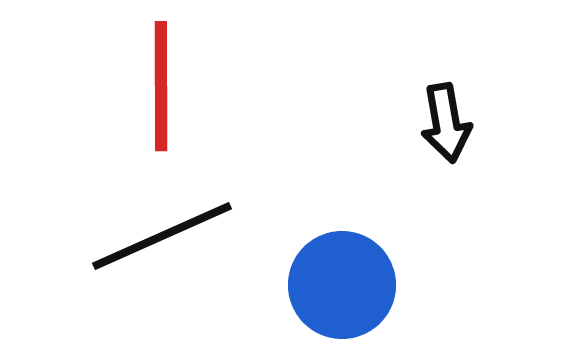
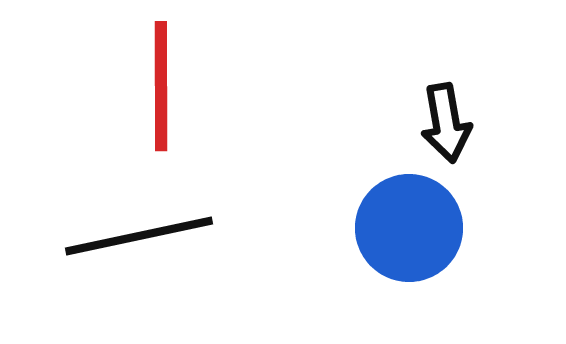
black line: moved 23 px left; rotated 12 degrees clockwise
blue circle: moved 67 px right, 57 px up
